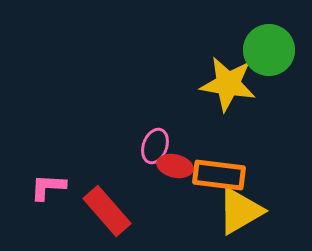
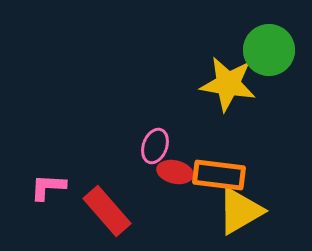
red ellipse: moved 6 px down
